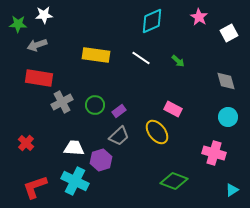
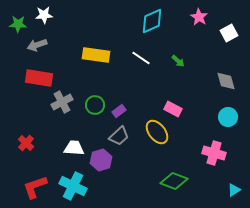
cyan cross: moved 2 px left, 5 px down
cyan triangle: moved 2 px right
